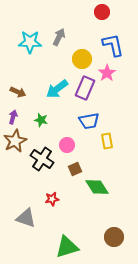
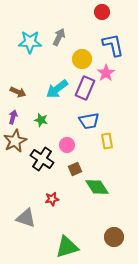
pink star: moved 1 px left
